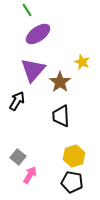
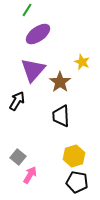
green line: rotated 64 degrees clockwise
black pentagon: moved 5 px right
